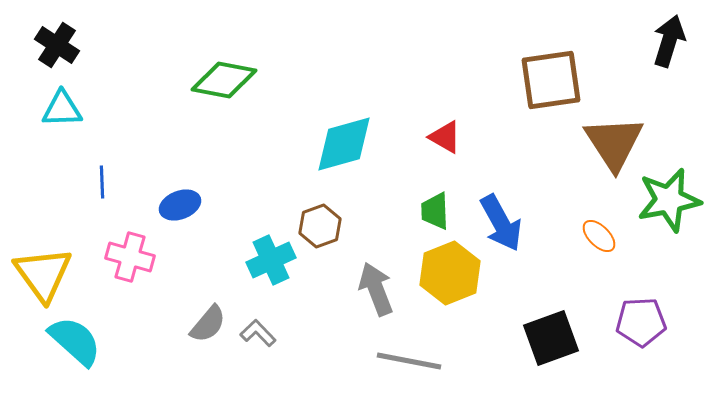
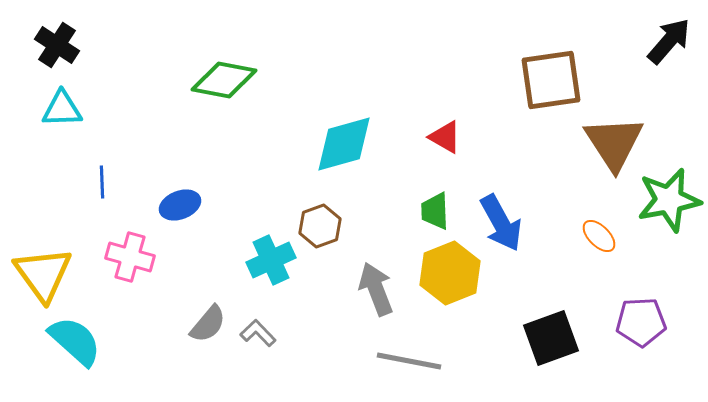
black arrow: rotated 24 degrees clockwise
